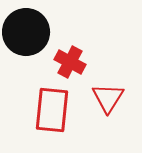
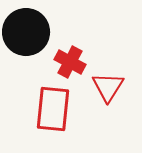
red triangle: moved 11 px up
red rectangle: moved 1 px right, 1 px up
